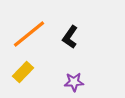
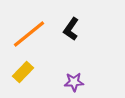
black L-shape: moved 1 px right, 8 px up
